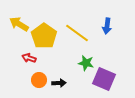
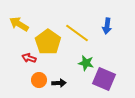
yellow pentagon: moved 4 px right, 6 px down
